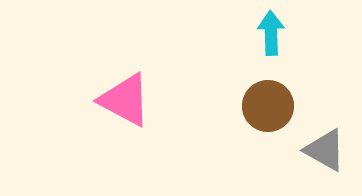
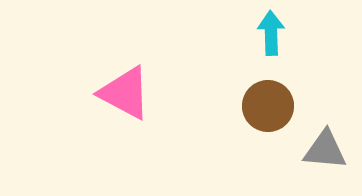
pink triangle: moved 7 px up
gray triangle: rotated 24 degrees counterclockwise
